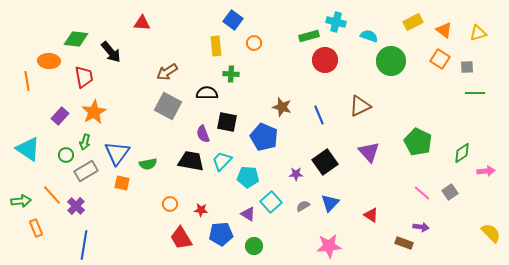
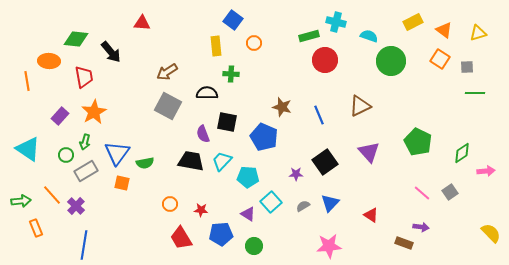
green semicircle at (148, 164): moved 3 px left, 1 px up
